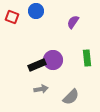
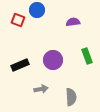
blue circle: moved 1 px right, 1 px up
red square: moved 6 px right, 3 px down
purple semicircle: rotated 48 degrees clockwise
green rectangle: moved 2 px up; rotated 14 degrees counterclockwise
black rectangle: moved 17 px left
gray semicircle: rotated 48 degrees counterclockwise
